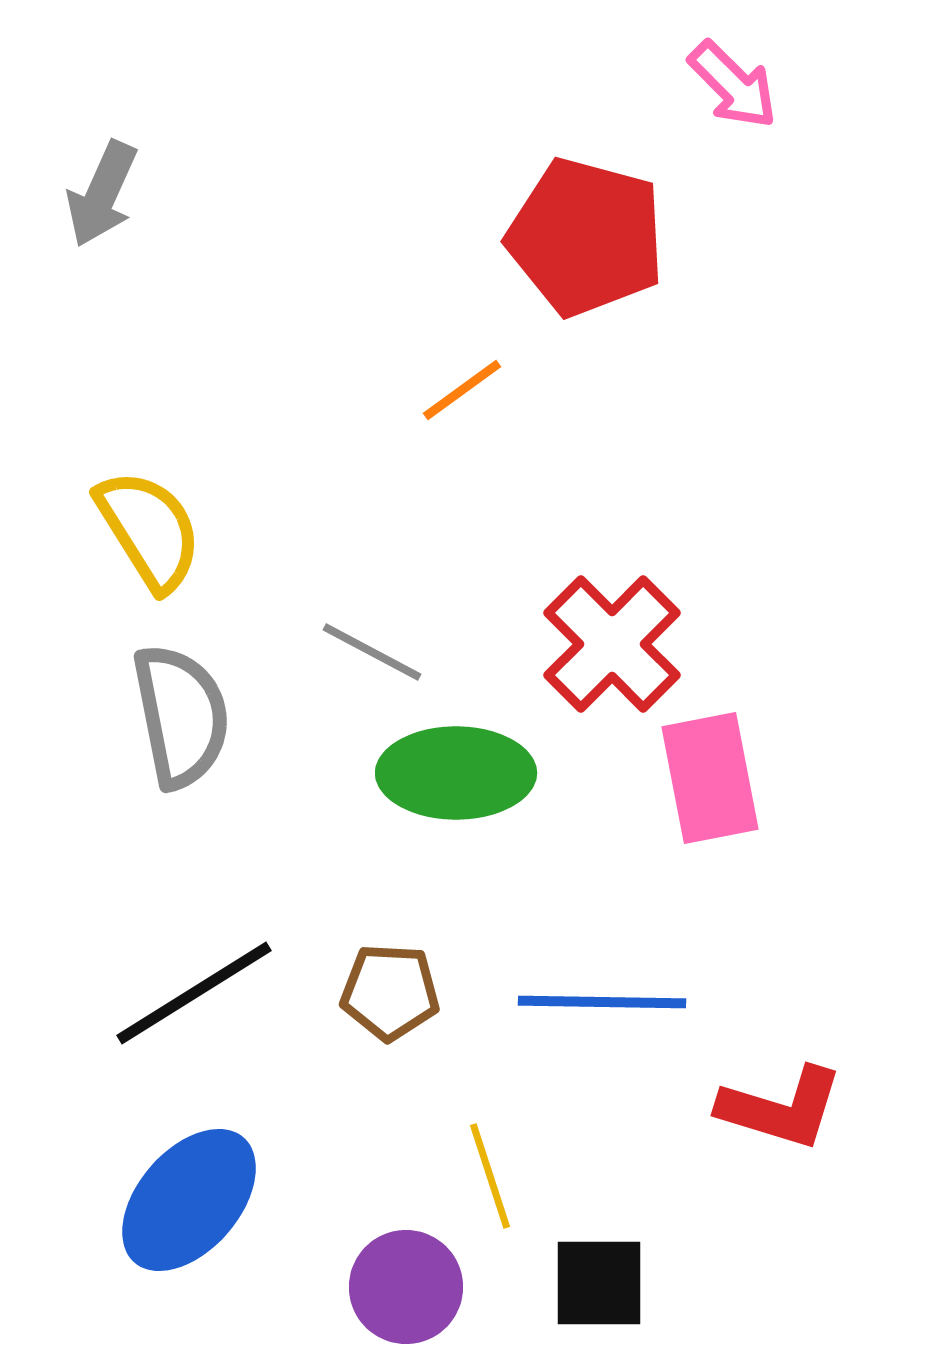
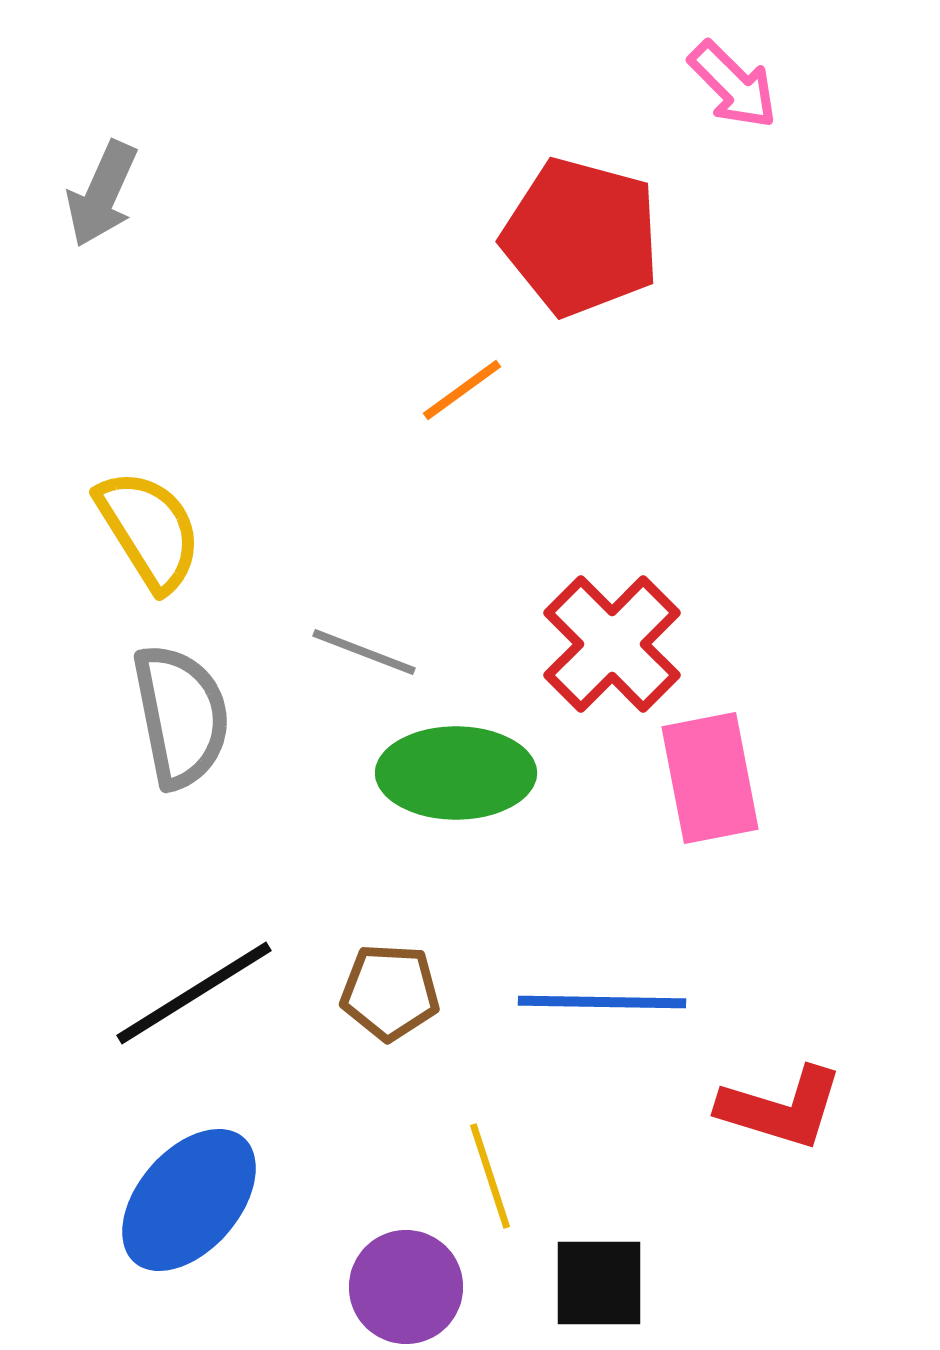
red pentagon: moved 5 px left
gray line: moved 8 px left; rotated 7 degrees counterclockwise
